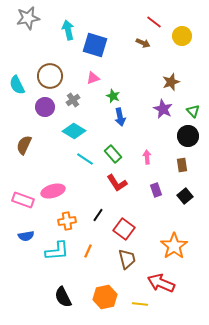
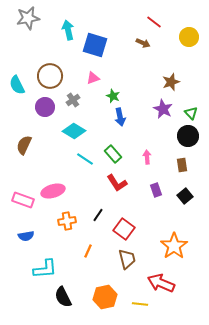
yellow circle: moved 7 px right, 1 px down
green triangle: moved 2 px left, 2 px down
cyan L-shape: moved 12 px left, 18 px down
